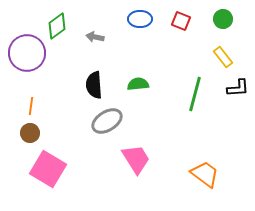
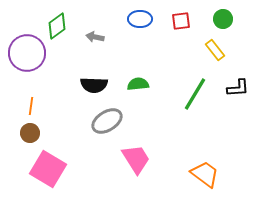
red square: rotated 30 degrees counterclockwise
yellow rectangle: moved 8 px left, 7 px up
black semicircle: rotated 84 degrees counterclockwise
green line: rotated 16 degrees clockwise
